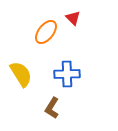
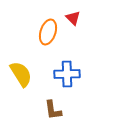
orange ellipse: moved 2 px right; rotated 20 degrees counterclockwise
brown L-shape: moved 1 px right, 2 px down; rotated 40 degrees counterclockwise
